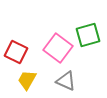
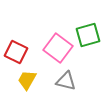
gray triangle: rotated 10 degrees counterclockwise
